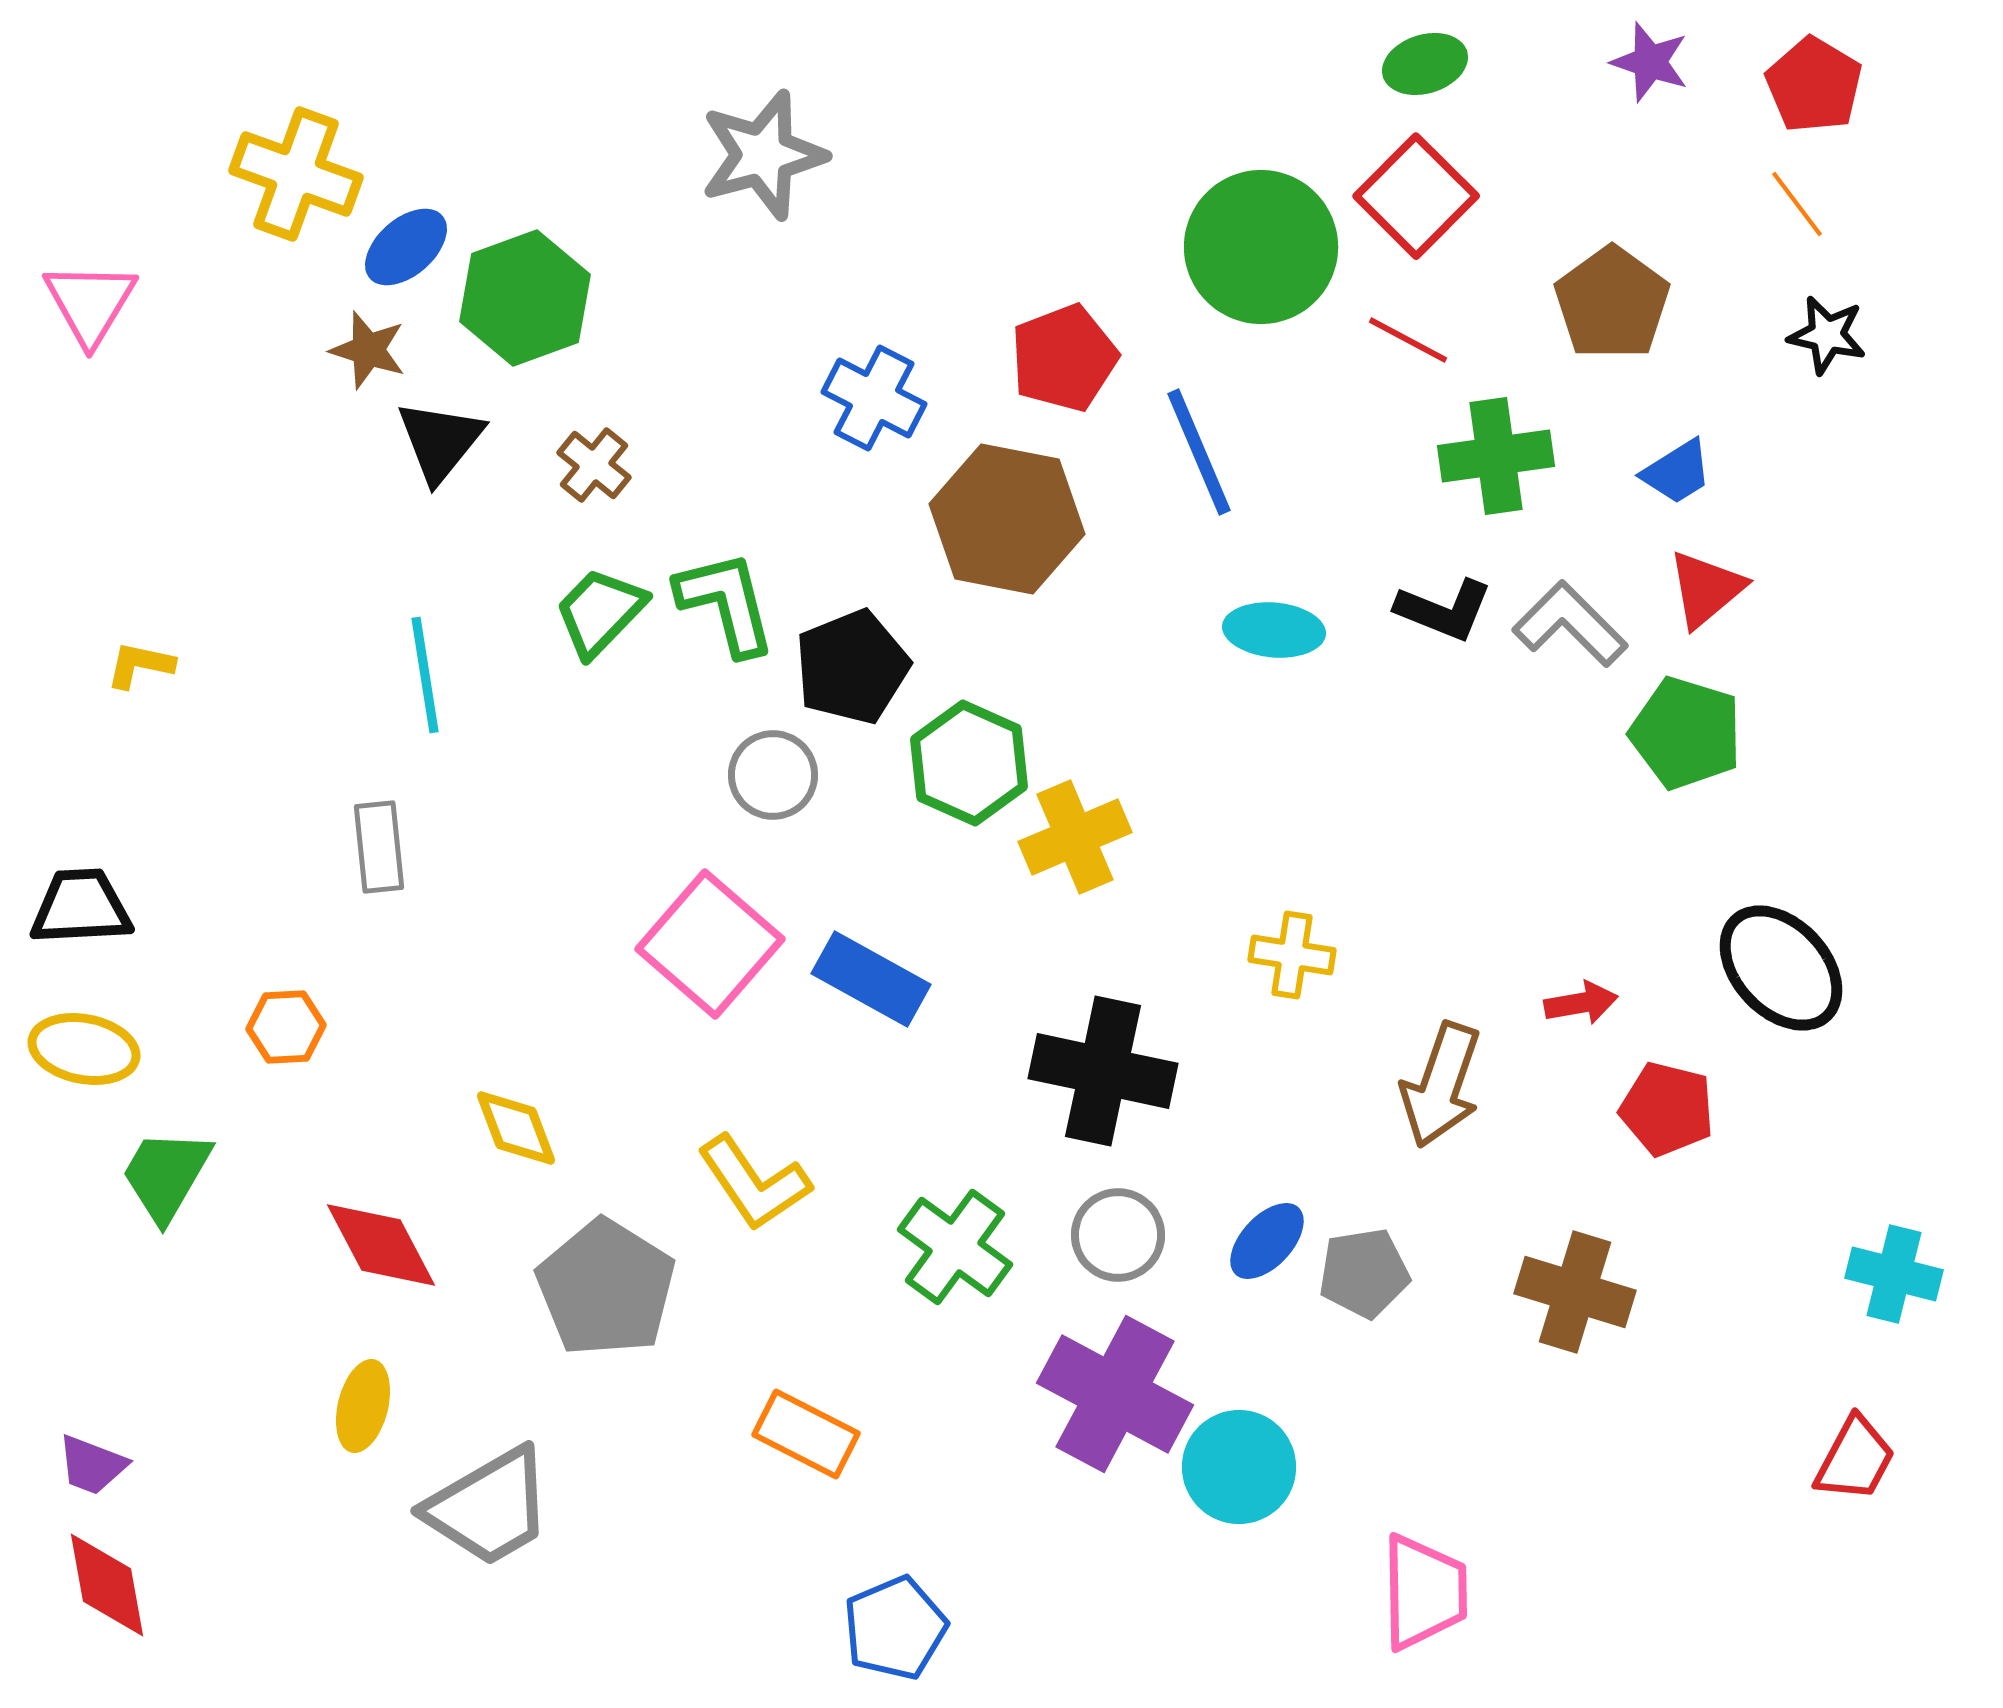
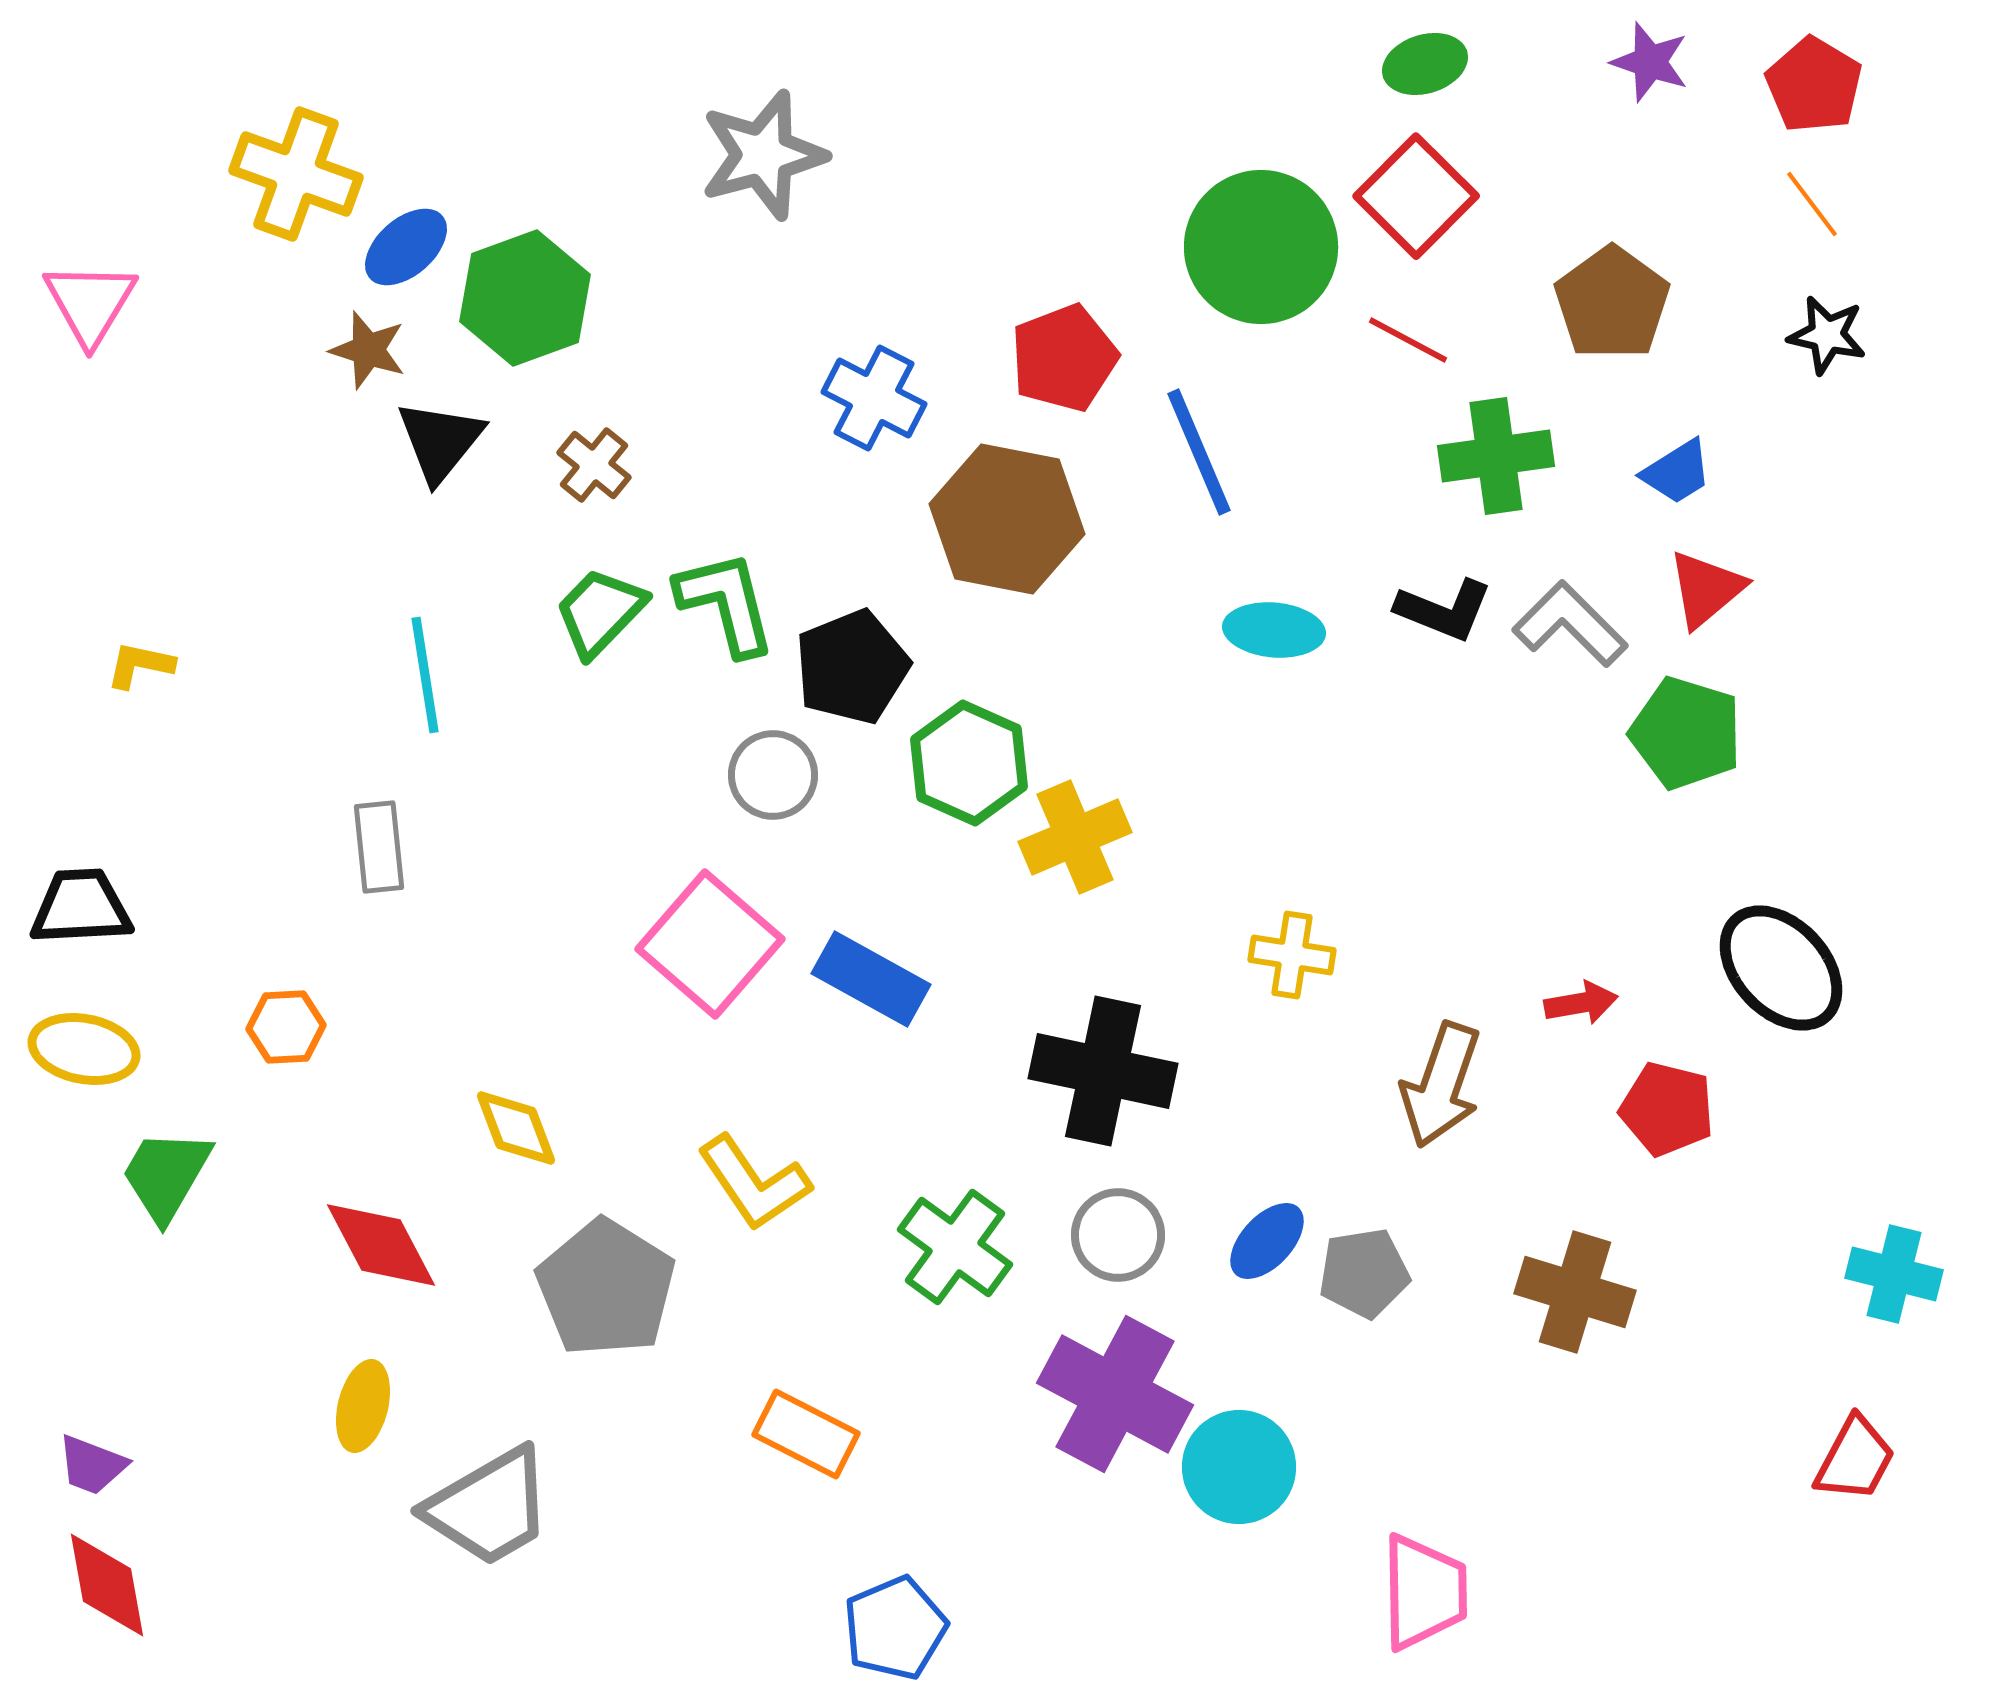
orange line at (1797, 204): moved 15 px right
